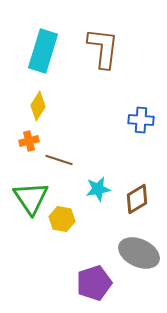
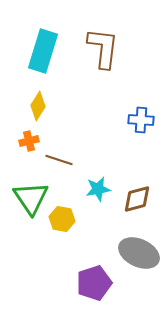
brown diamond: rotated 16 degrees clockwise
